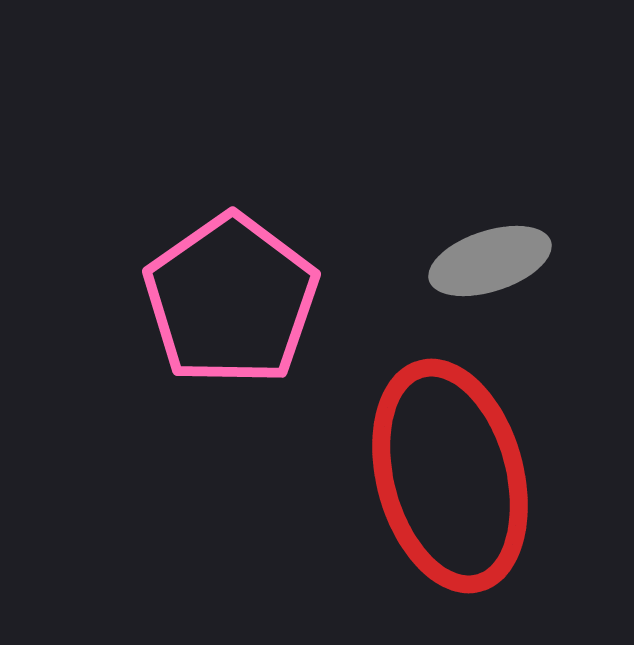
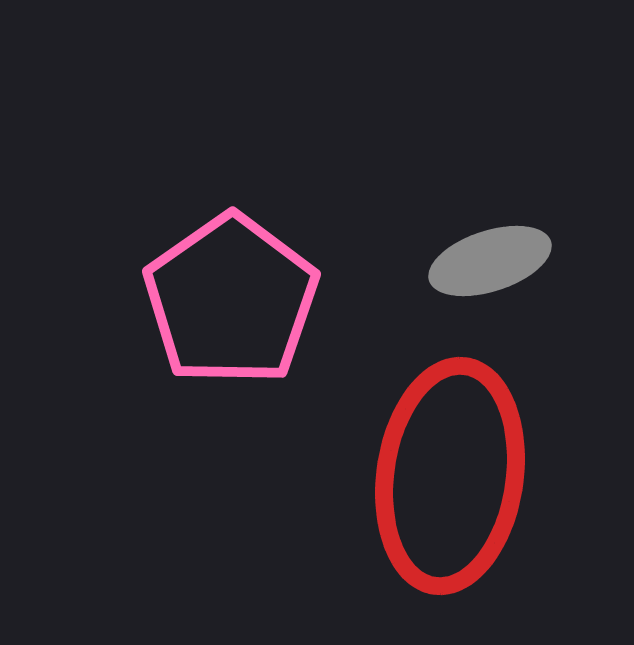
red ellipse: rotated 23 degrees clockwise
